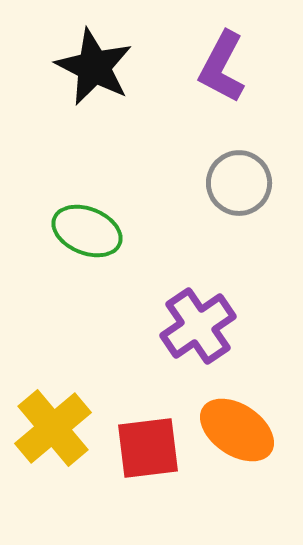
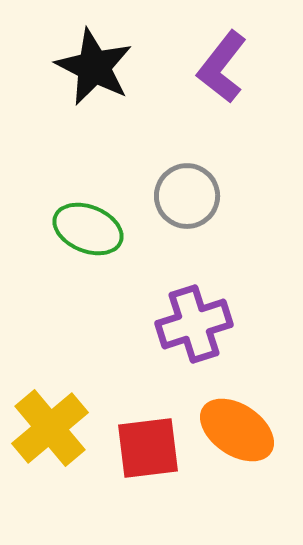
purple L-shape: rotated 10 degrees clockwise
gray circle: moved 52 px left, 13 px down
green ellipse: moved 1 px right, 2 px up
purple cross: moved 4 px left, 2 px up; rotated 16 degrees clockwise
yellow cross: moved 3 px left
